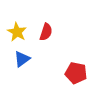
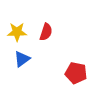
yellow star: rotated 30 degrees counterclockwise
